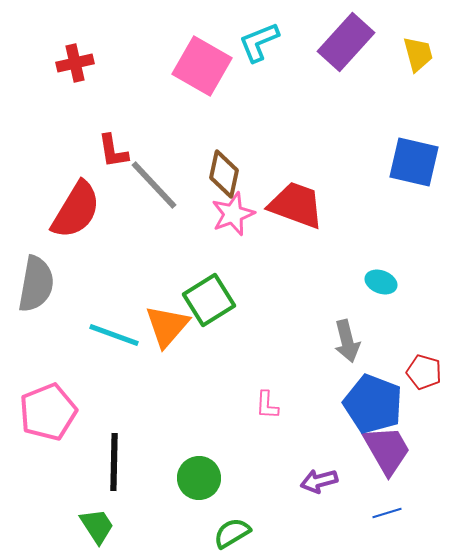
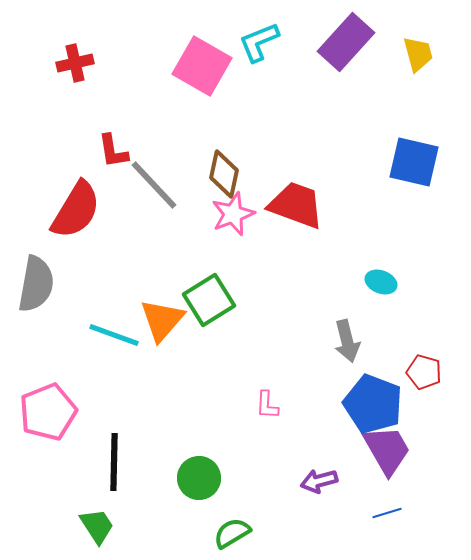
orange triangle: moved 5 px left, 6 px up
